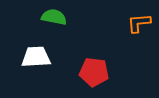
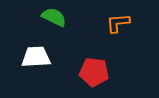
green semicircle: rotated 15 degrees clockwise
orange L-shape: moved 21 px left
